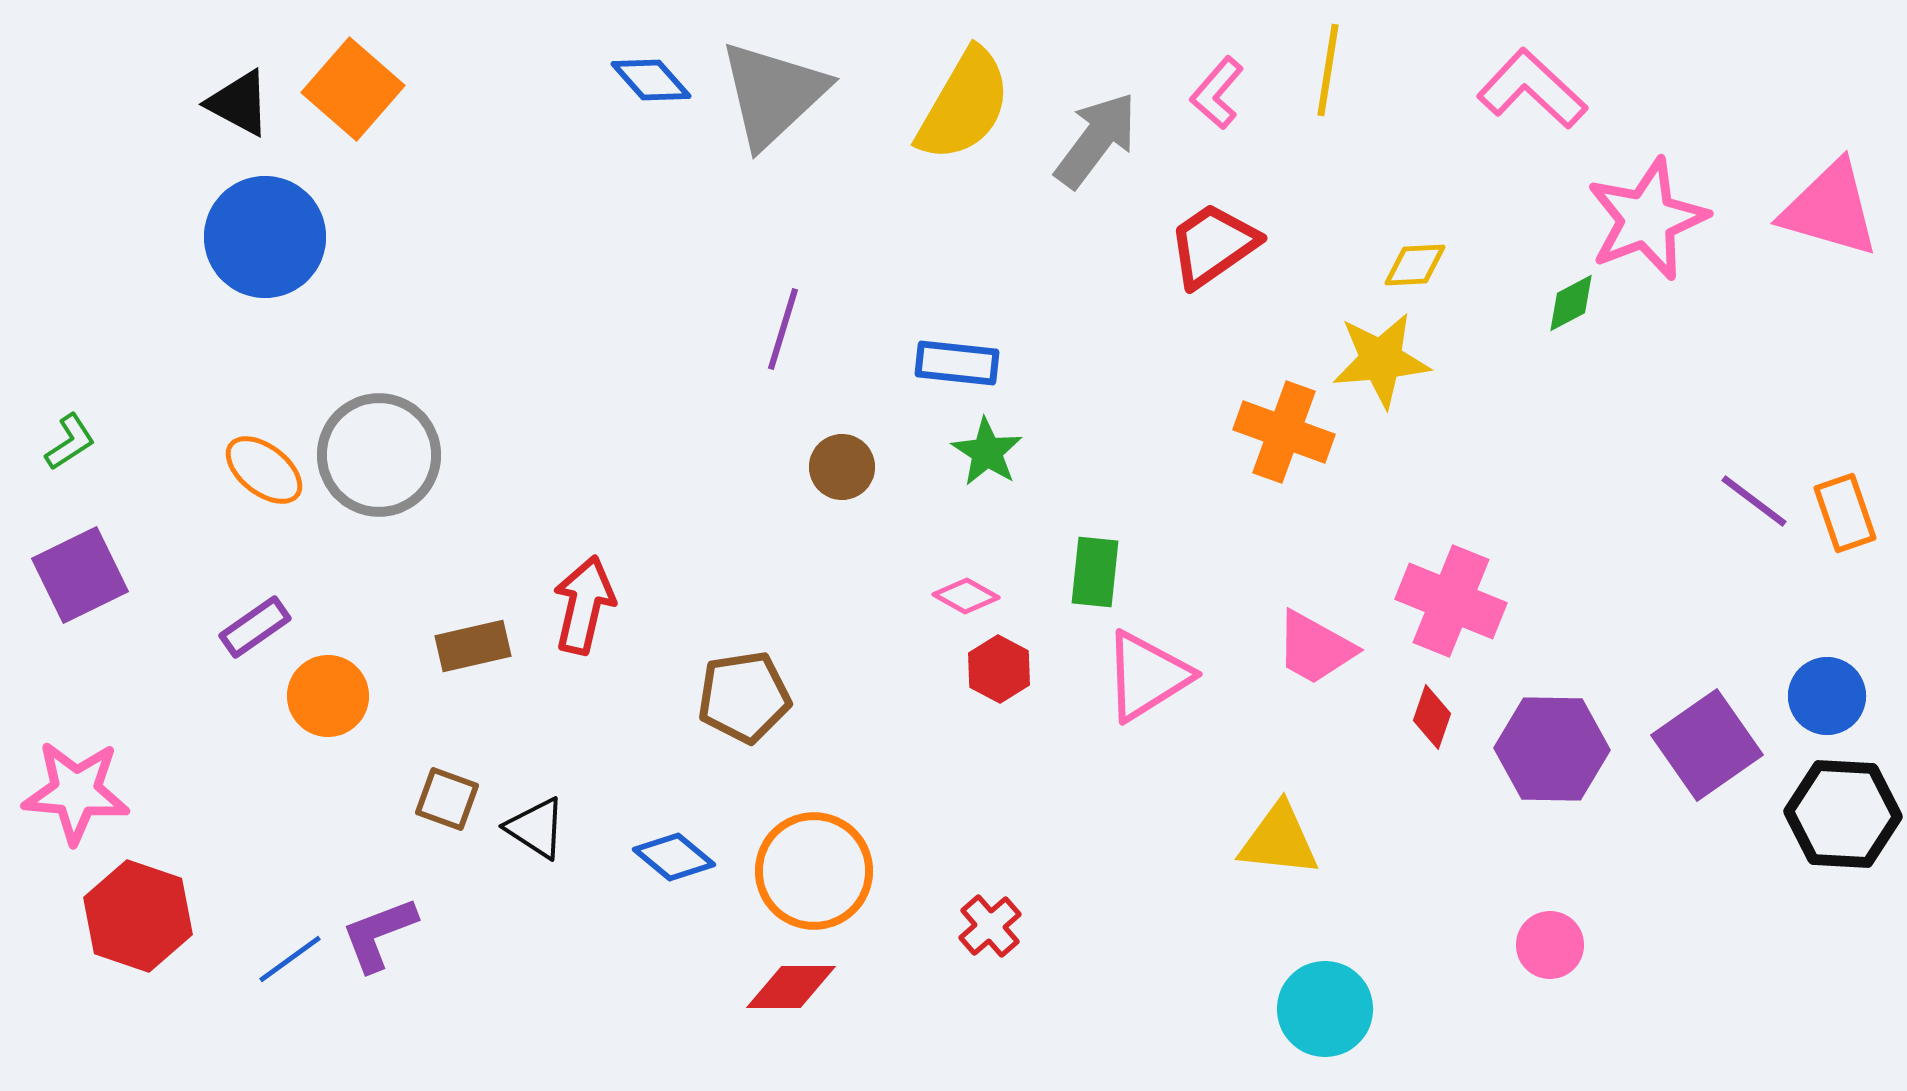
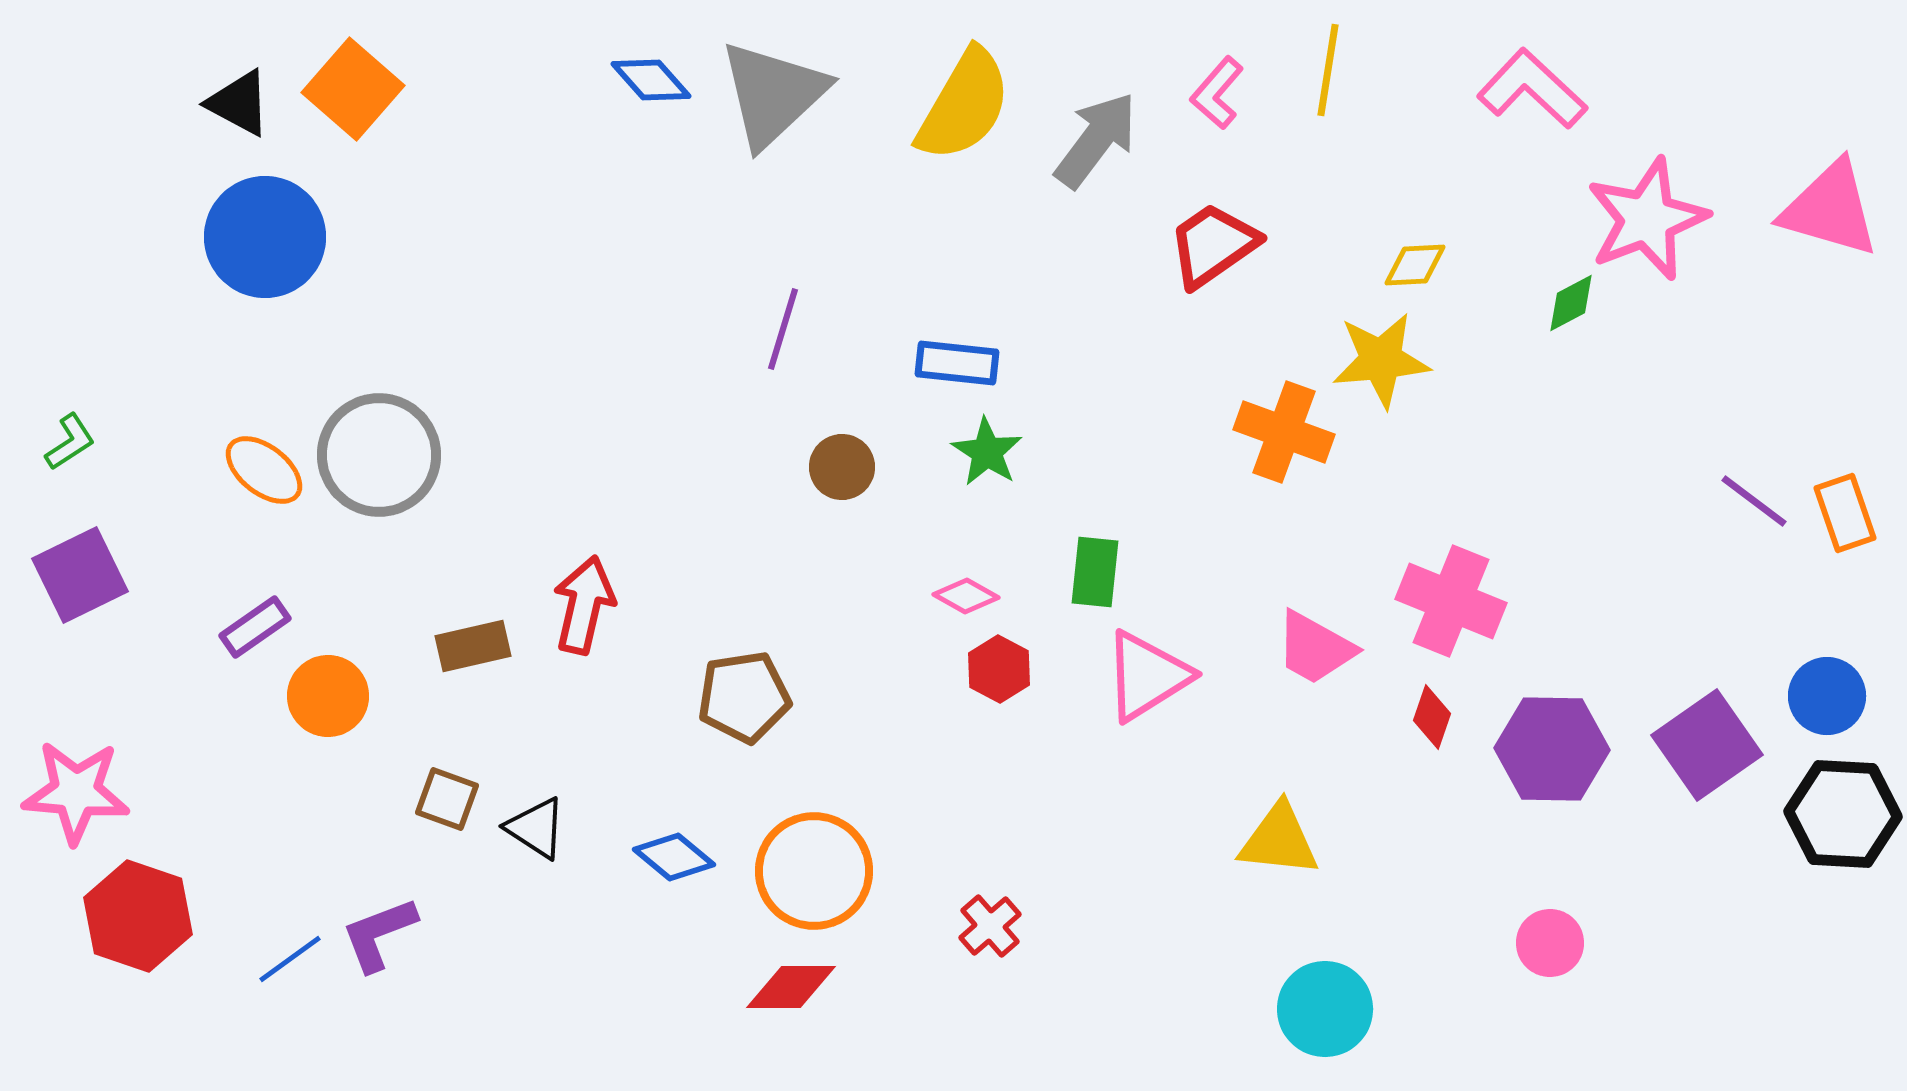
pink circle at (1550, 945): moved 2 px up
